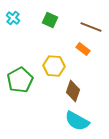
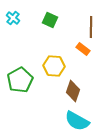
brown line: rotated 70 degrees clockwise
